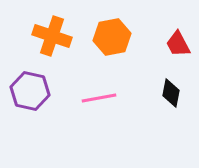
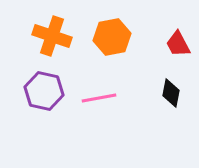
purple hexagon: moved 14 px right
